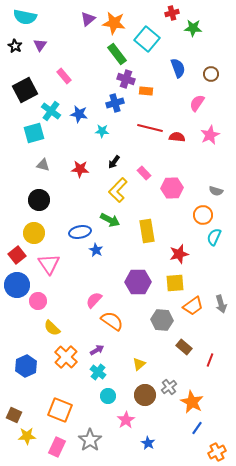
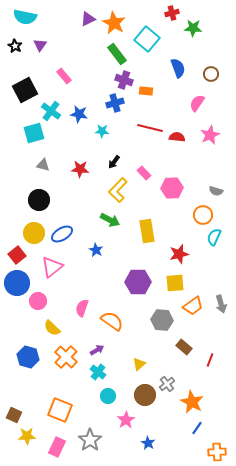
purple triangle at (88, 19): rotated 14 degrees clockwise
orange star at (114, 23): rotated 20 degrees clockwise
purple cross at (126, 79): moved 2 px left, 1 px down
blue ellipse at (80, 232): moved 18 px left, 2 px down; rotated 20 degrees counterclockwise
pink triangle at (49, 264): moved 3 px right, 3 px down; rotated 25 degrees clockwise
blue circle at (17, 285): moved 2 px up
pink semicircle at (94, 300): moved 12 px left, 8 px down; rotated 24 degrees counterclockwise
blue hexagon at (26, 366): moved 2 px right, 9 px up; rotated 20 degrees counterclockwise
gray cross at (169, 387): moved 2 px left, 3 px up
orange cross at (217, 452): rotated 24 degrees clockwise
